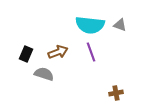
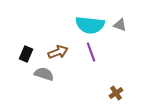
brown cross: rotated 24 degrees counterclockwise
